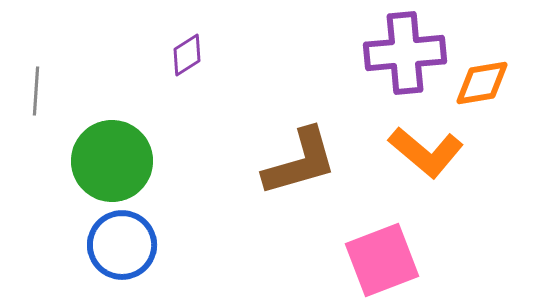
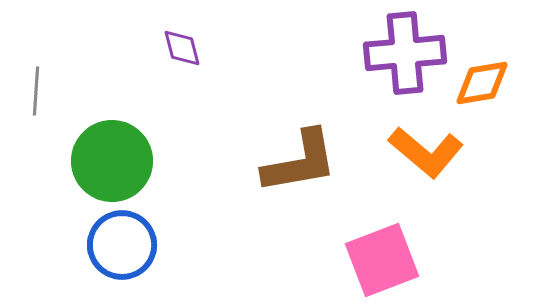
purple diamond: moved 5 px left, 7 px up; rotated 72 degrees counterclockwise
brown L-shape: rotated 6 degrees clockwise
